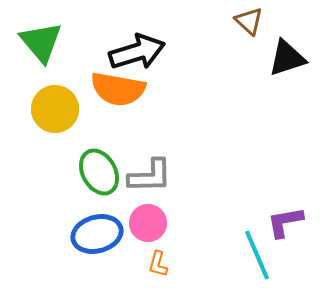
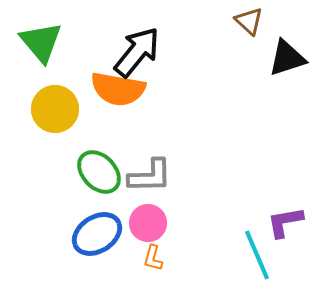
black arrow: rotated 34 degrees counterclockwise
green ellipse: rotated 15 degrees counterclockwise
blue ellipse: rotated 18 degrees counterclockwise
orange L-shape: moved 5 px left, 6 px up
